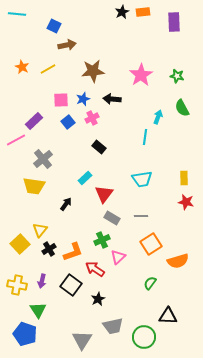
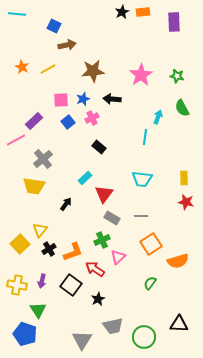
cyan trapezoid at (142, 179): rotated 15 degrees clockwise
black triangle at (168, 316): moved 11 px right, 8 px down
